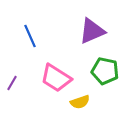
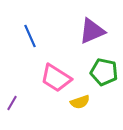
green pentagon: moved 1 px left, 1 px down
purple line: moved 20 px down
